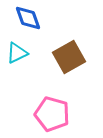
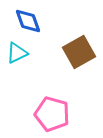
blue diamond: moved 3 px down
brown square: moved 10 px right, 5 px up
